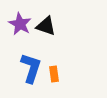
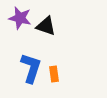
purple star: moved 6 px up; rotated 15 degrees counterclockwise
